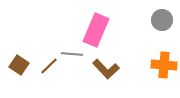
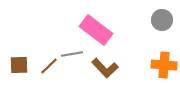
pink rectangle: rotated 76 degrees counterclockwise
gray line: rotated 15 degrees counterclockwise
brown square: rotated 36 degrees counterclockwise
brown L-shape: moved 1 px left, 1 px up
